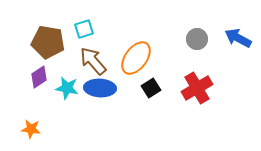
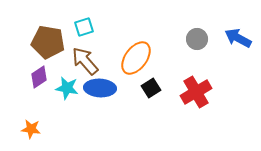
cyan square: moved 2 px up
brown arrow: moved 8 px left
red cross: moved 1 px left, 4 px down
